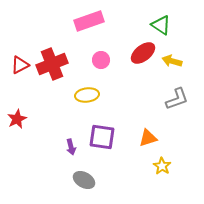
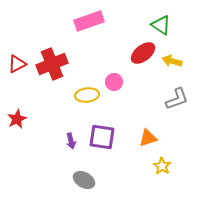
pink circle: moved 13 px right, 22 px down
red triangle: moved 3 px left, 1 px up
purple arrow: moved 6 px up
